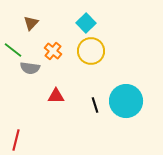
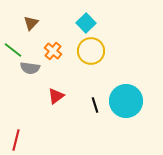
red triangle: rotated 36 degrees counterclockwise
